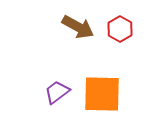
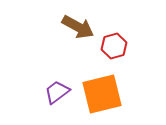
red hexagon: moved 6 px left, 17 px down; rotated 15 degrees clockwise
orange square: rotated 15 degrees counterclockwise
